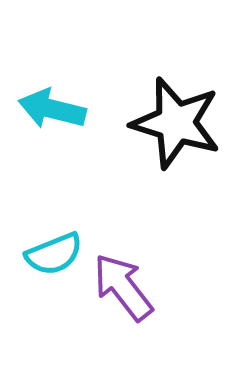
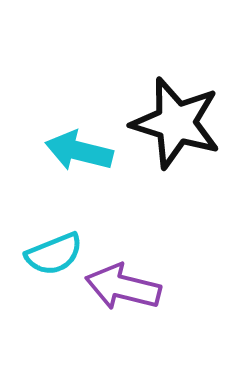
cyan arrow: moved 27 px right, 42 px down
purple arrow: rotated 38 degrees counterclockwise
